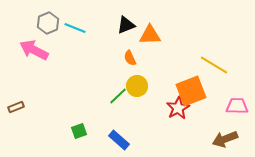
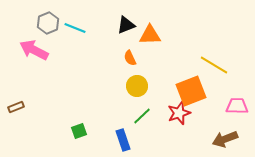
green line: moved 24 px right, 20 px down
red star: moved 1 px right, 5 px down; rotated 10 degrees clockwise
blue rectangle: moved 4 px right; rotated 30 degrees clockwise
